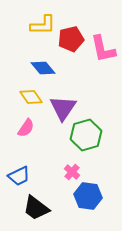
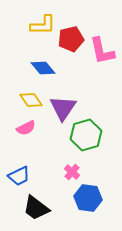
pink L-shape: moved 1 px left, 2 px down
yellow diamond: moved 3 px down
pink semicircle: rotated 30 degrees clockwise
blue hexagon: moved 2 px down
